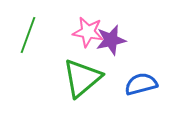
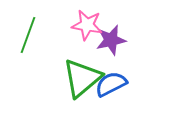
pink star: moved 1 px left, 7 px up
blue semicircle: moved 30 px left; rotated 12 degrees counterclockwise
